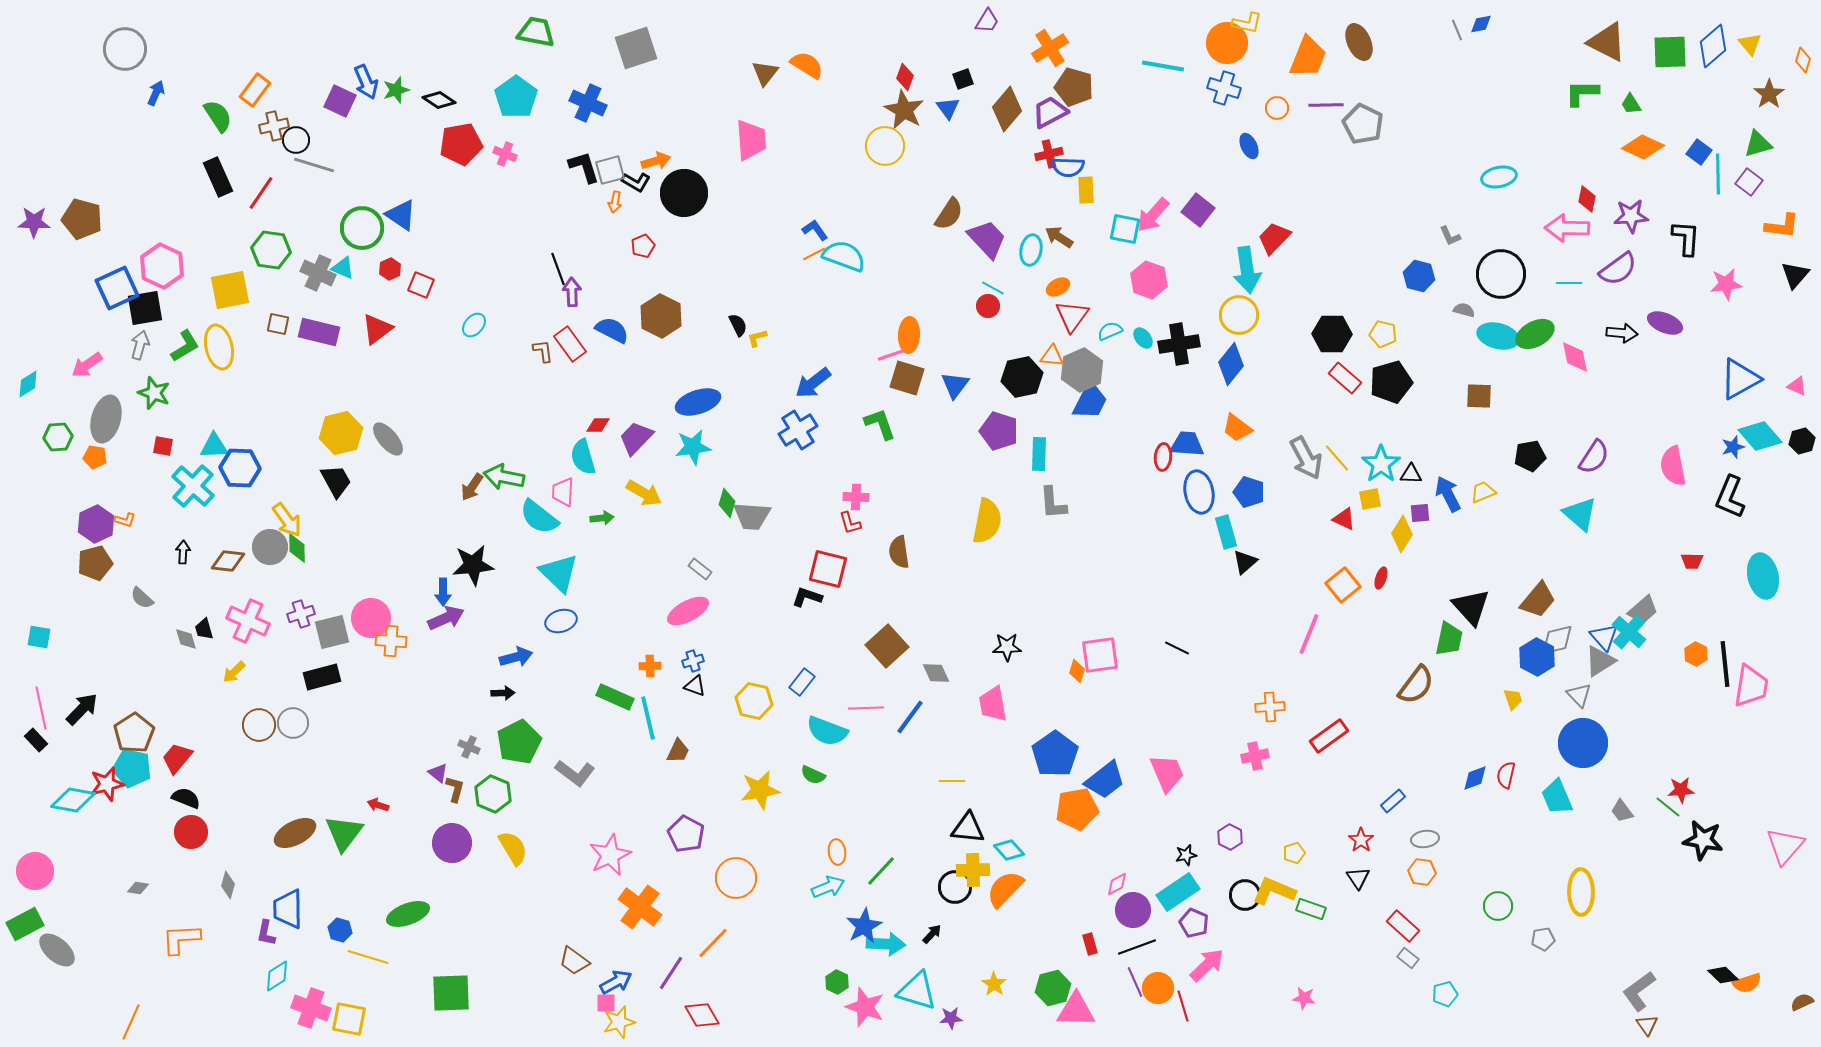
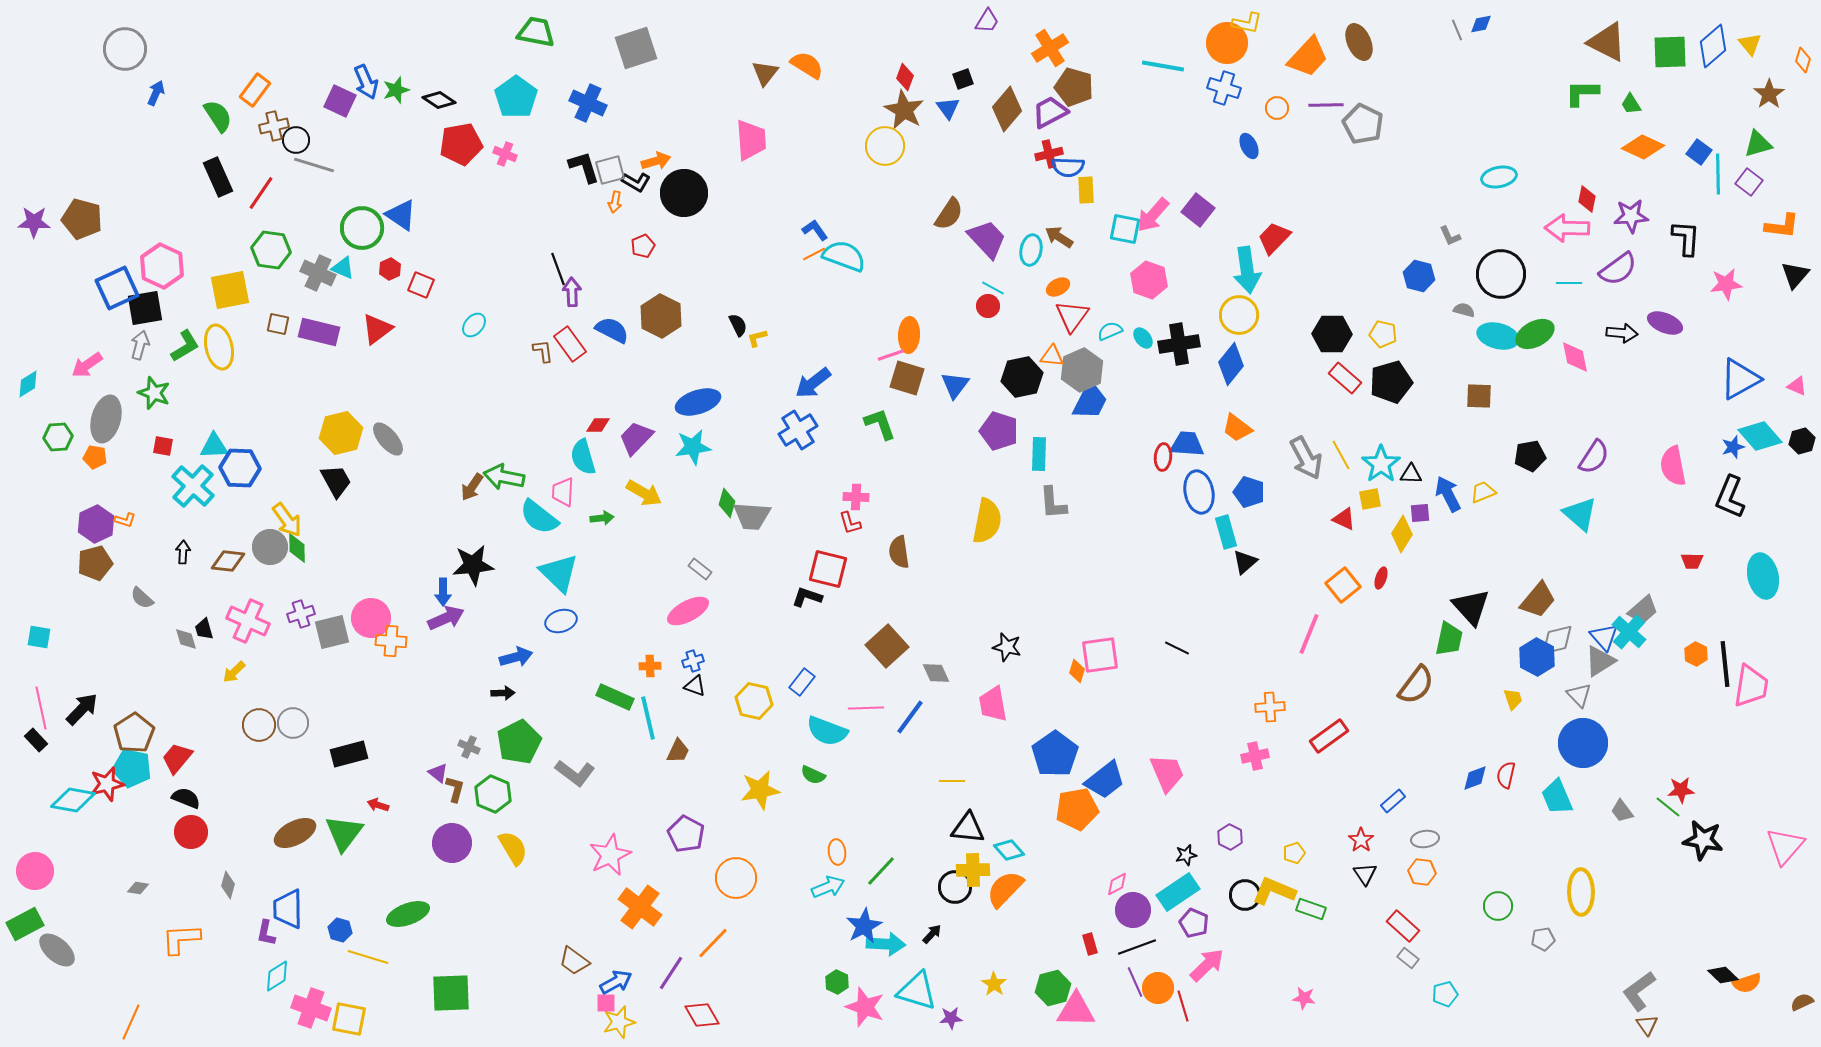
orange trapezoid at (1308, 57): rotated 21 degrees clockwise
yellow line at (1337, 458): moved 4 px right, 3 px up; rotated 12 degrees clockwise
black star at (1007, 647): rotated 16 degrees clockwise
black rectangle at (322, 677): moved 27 px right, 77 px down
black triangle at (1358, 878): moved 7 px right, 4 px up
